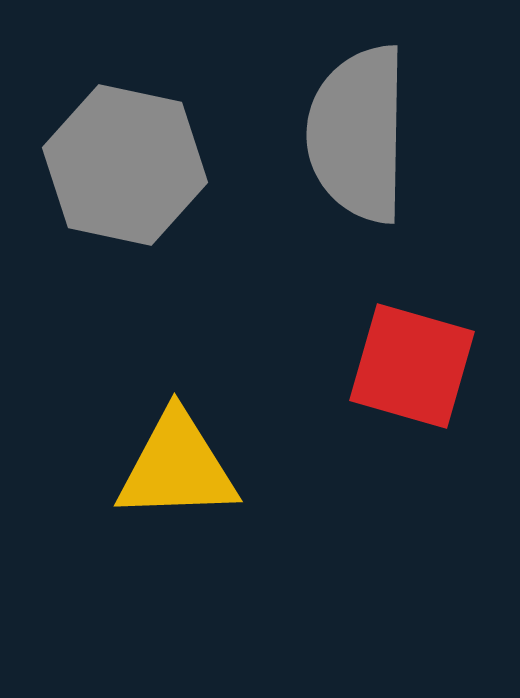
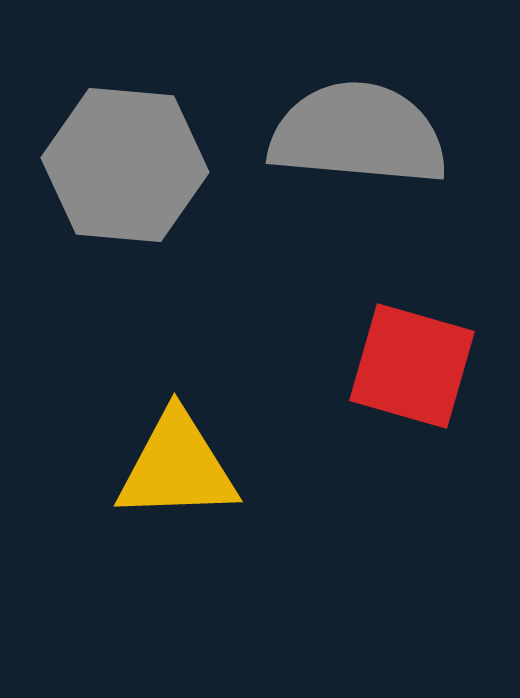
gray semicircle: rotated 94 degrees clockwise
gray hexagon: rotated 7 degrees counterclockwise
